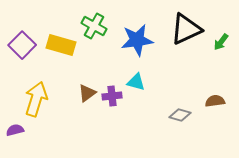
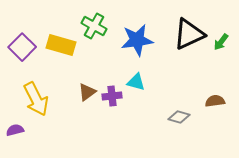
black triangle: moved 3 px right, 5 px down
purple square: moved 2 px down
brown triangle: moved 1 px up
yellow arrow: rotated 136 degrees clockwise
gray diamond: moved 1 px left, 2 px down
